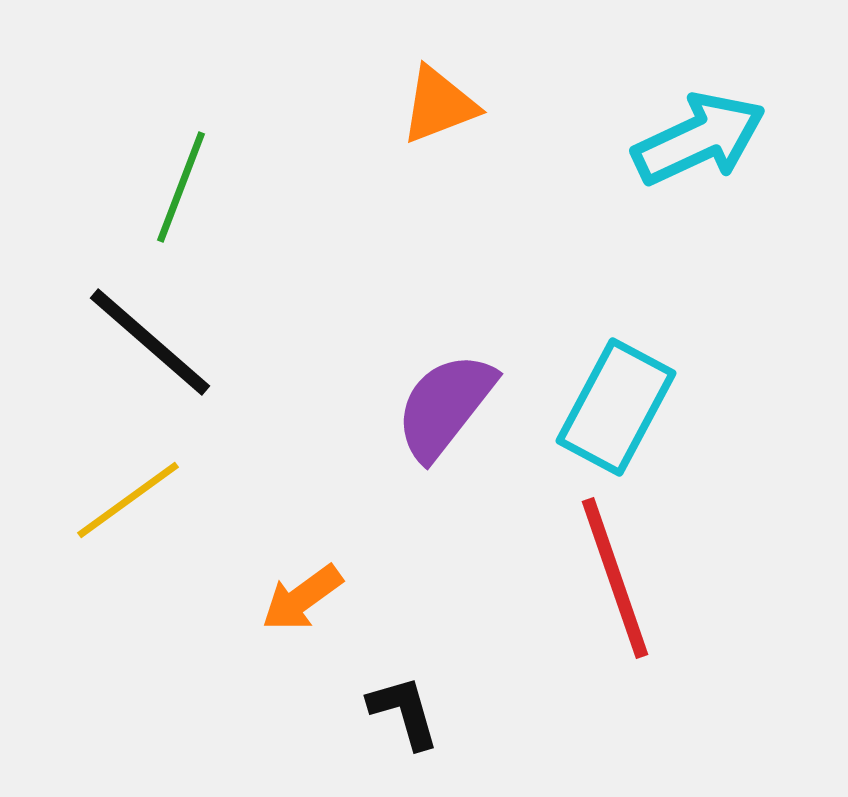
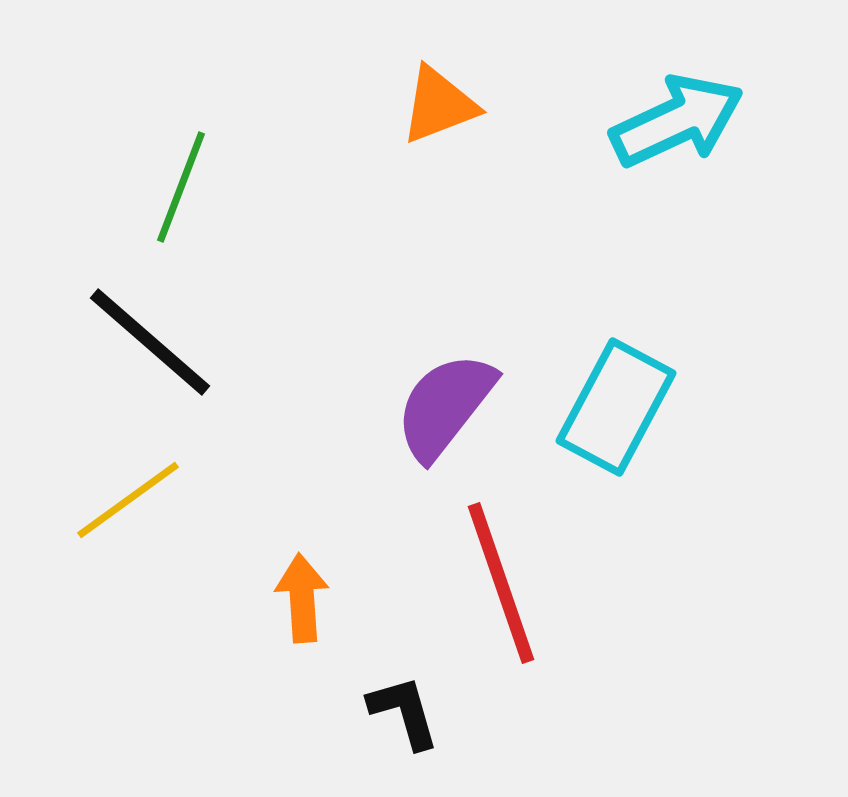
cyan arrow: moved 22 px left, 18 px up
red line: moved 114 px left, 5 px down
orange arrow: rotated 122 degrees clockwise
